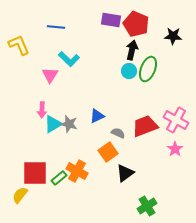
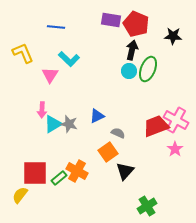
yellow L-shape: moved 4 px right, 8 px down
red trapezoid: moved 11 px right
black triangle: moved 2 px up; rotated 12 degrees counterclockwise
